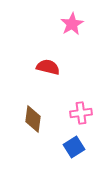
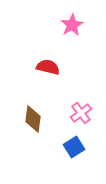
pink star: moved 1 px down
pink cross: rotated 30 degrees counterclockwise
